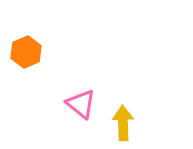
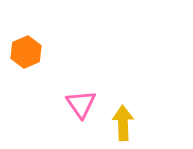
pink triangle: rotated 16 degrees clockwise
